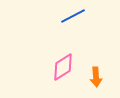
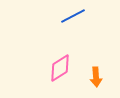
pink diamond: moved 3 px left, 1 px down
